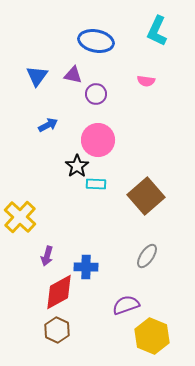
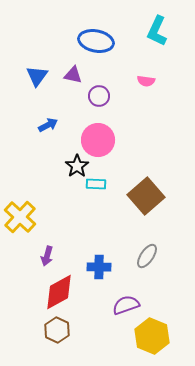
purple circle: moved 3 px right, 2 px down
blue cross: moved 13 px right
